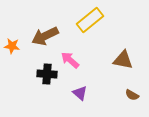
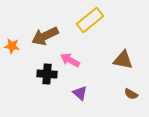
pink arrow: rotated 12 degrees counterclockwise
brown semicircle: moved 1 px left, 1 px up
